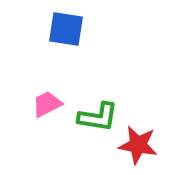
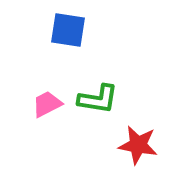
blue square: moved 2 px right, 1 px down
green L-shape: moved 18 px up
